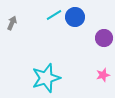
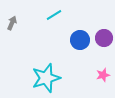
blue circle: moved 5 px right, 23 px down
